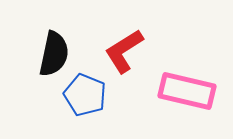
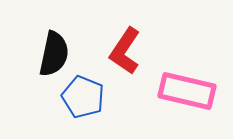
red L-shape: moved 1 px right; rotated 24 degrees counterclockwise
blue pentagon: moved 2 px left, 2 px down
